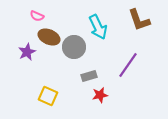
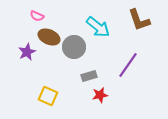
cyan arrow: rotated 25 degrees counterclockwise
